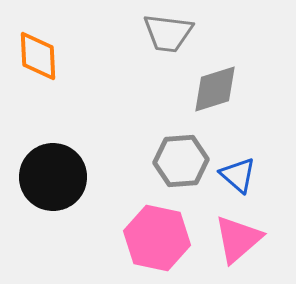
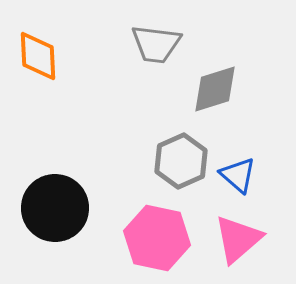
gray trapezoid: moved 12 px left, 11 px down
gray hexagon: rotated 20 degrees counterclockwise
black circle: moved 2 px right, 31 px down
